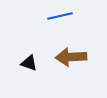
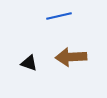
blue line: moved 1 px left
